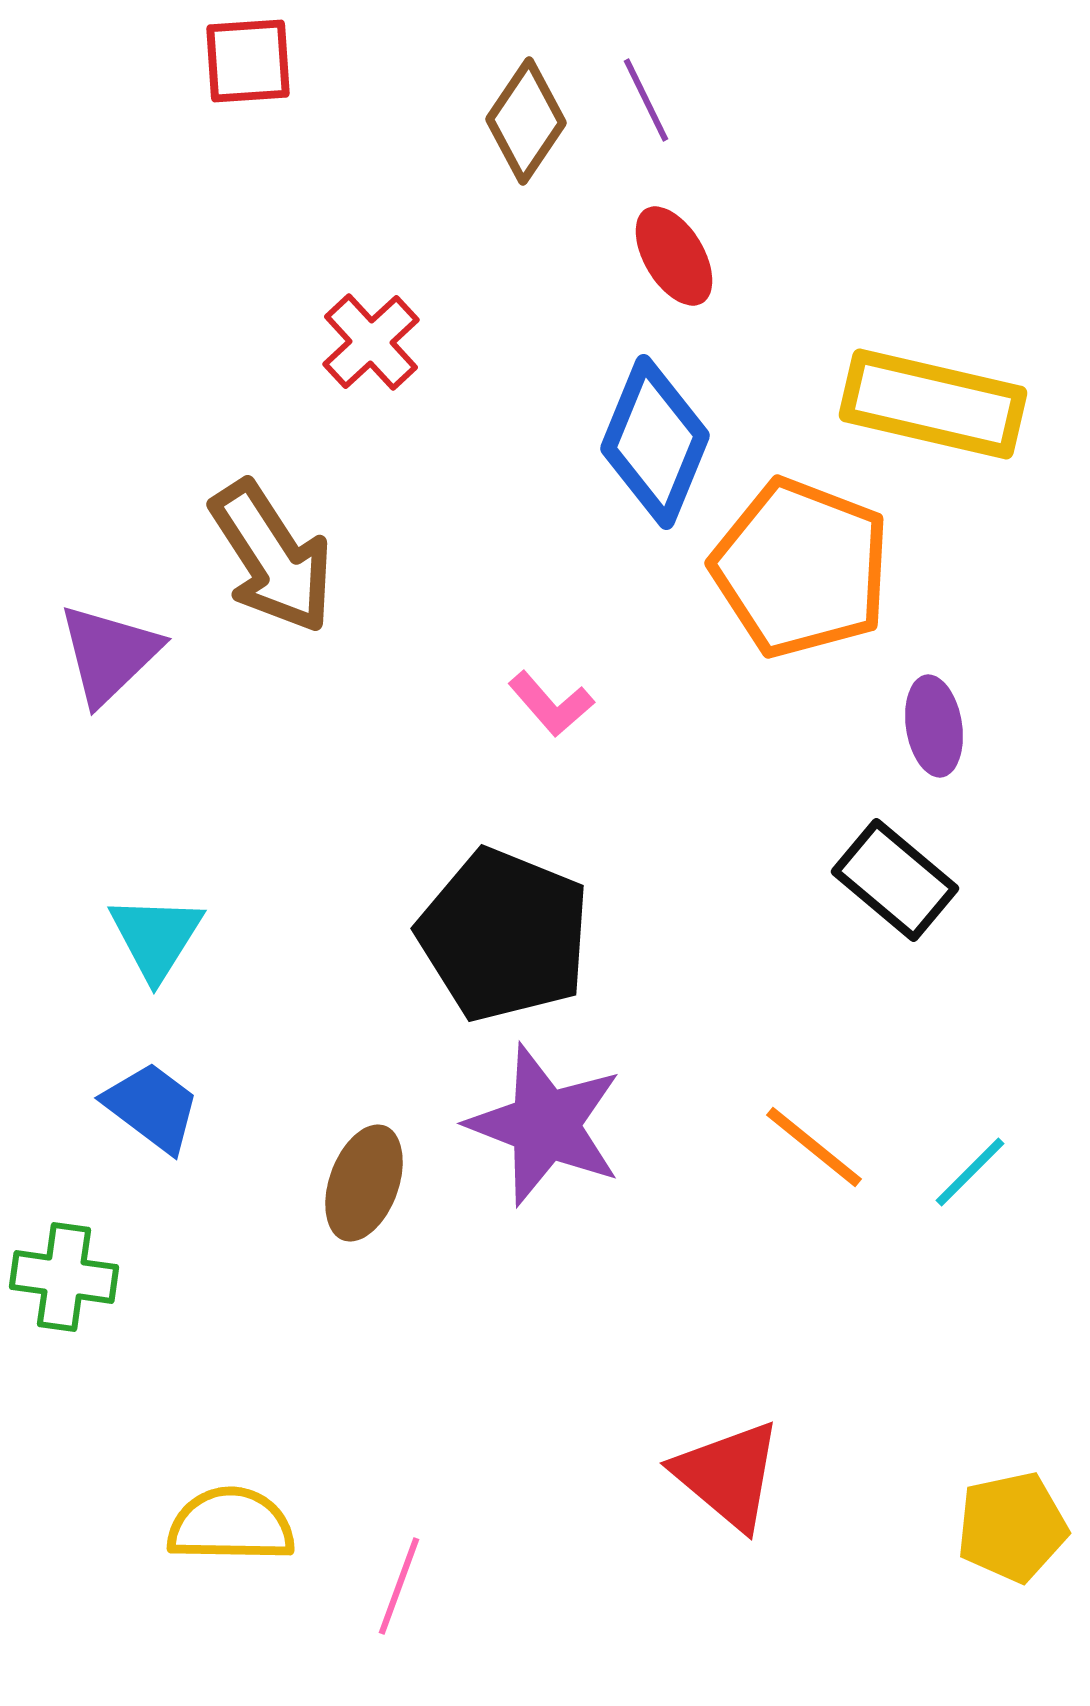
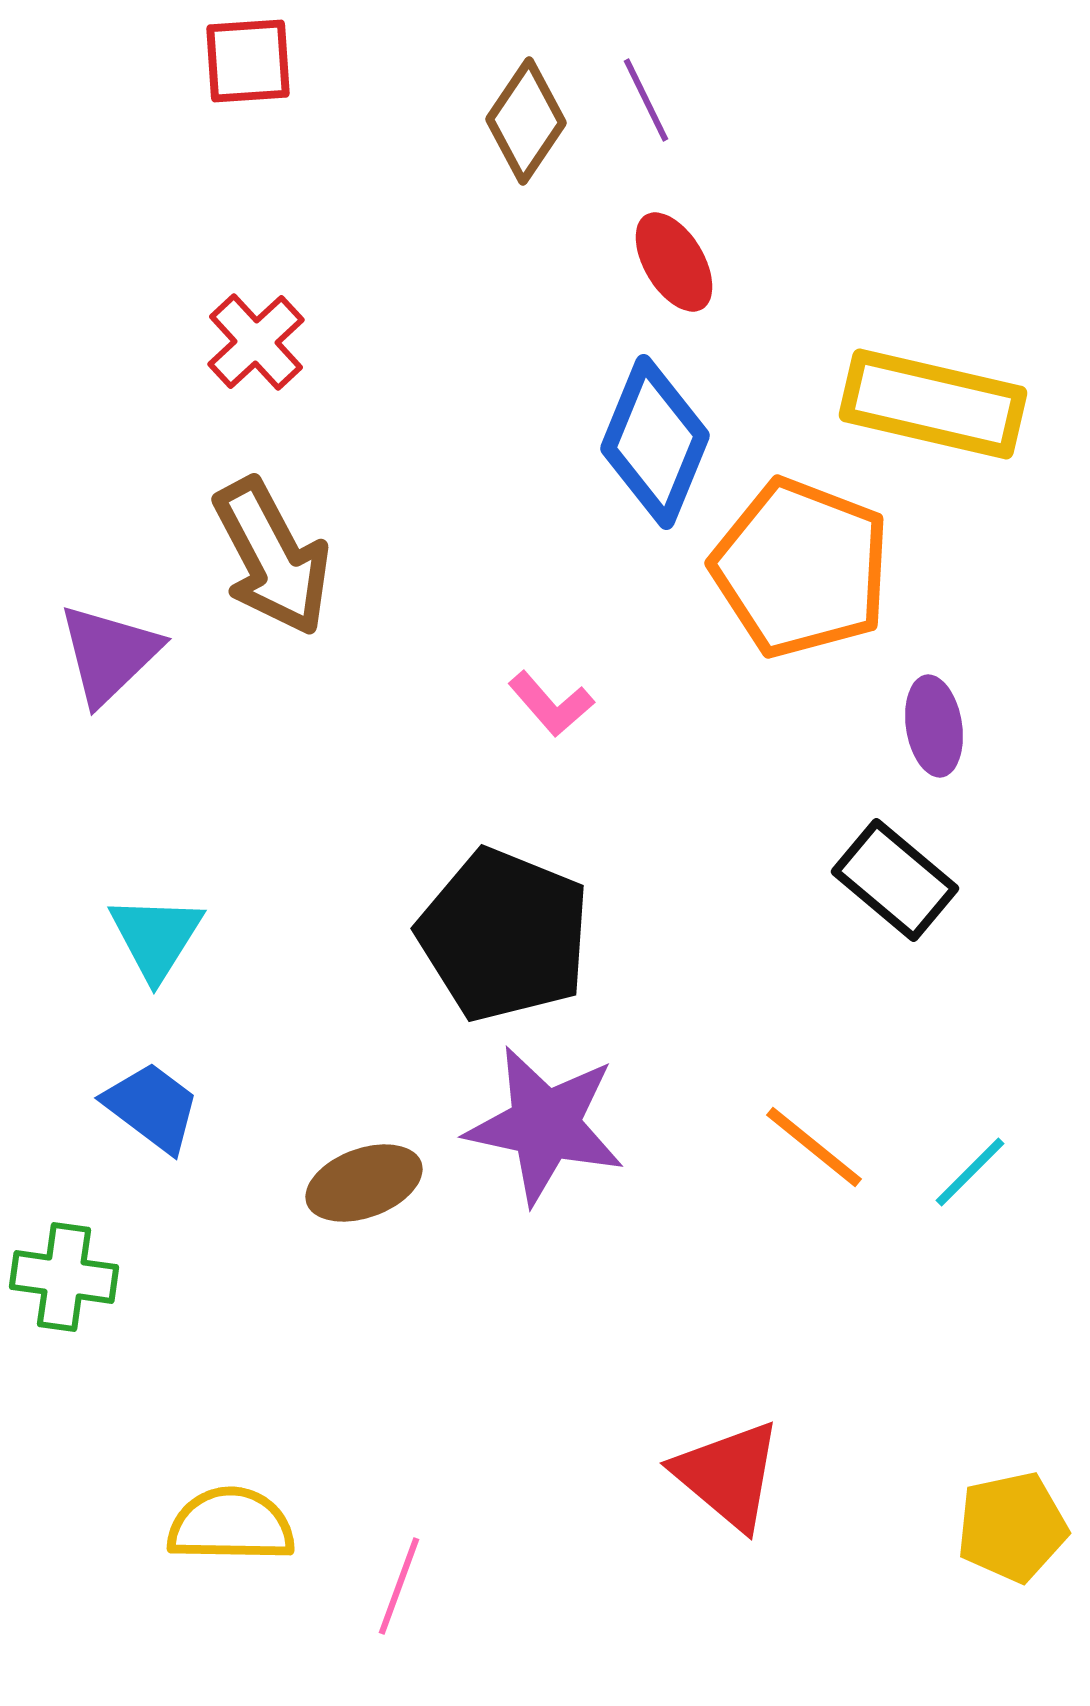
red ellipse: moved 6 px down
red cross: moved 115 px left
brown arrow: rotated 5 degrees clockwise
purple star: rotated 9 degrees counterclockwise
brown ellipse: rotated 50 degrees clockwise
